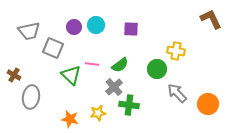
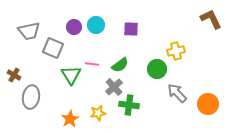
yellow cross: rotated 24 degrees counterclockwise
green triangle: rotated 15 degrees clockwise
orange star: rotated 30 degrees clockwise
